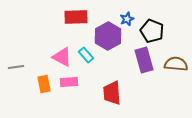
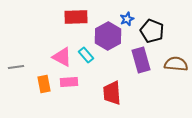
purple rectangle: moved 3 px left
